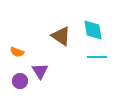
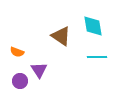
cyan diamond: moved 4 px up
purple triangle: moved 1 px left, 1 px up
